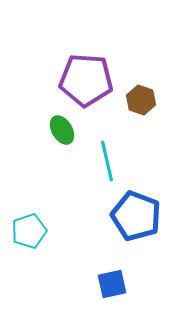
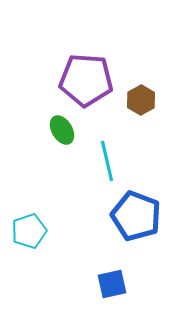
brown hexagon: rotated 12 degrees clockwise
